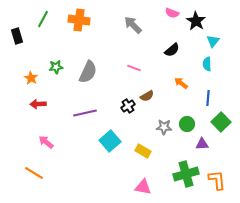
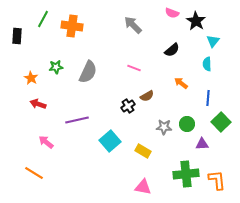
orange cross: moved 7 px left, 6 px down
black rectangle: rotated 21 degrees clockwise
red arrow: rotated 21 degrees clockwise
purple line: moved 8 px left, 7 px down
green cross: rotated 10 degrees clockwise
